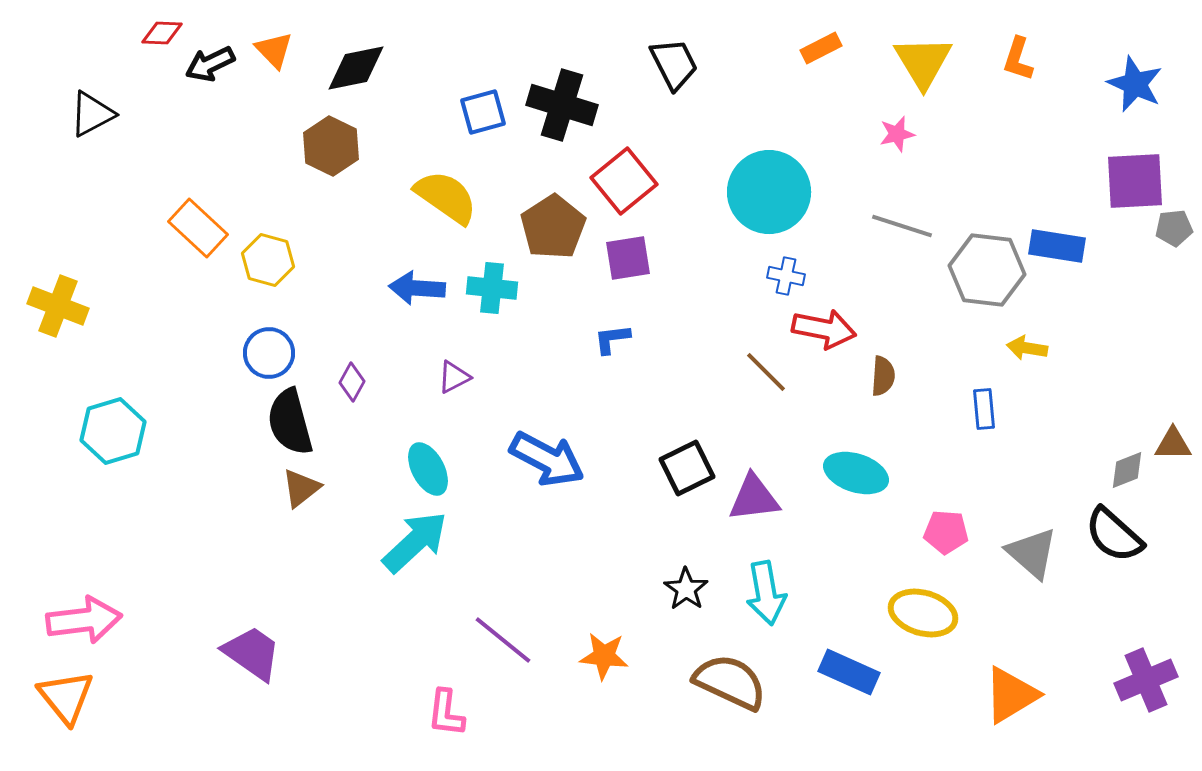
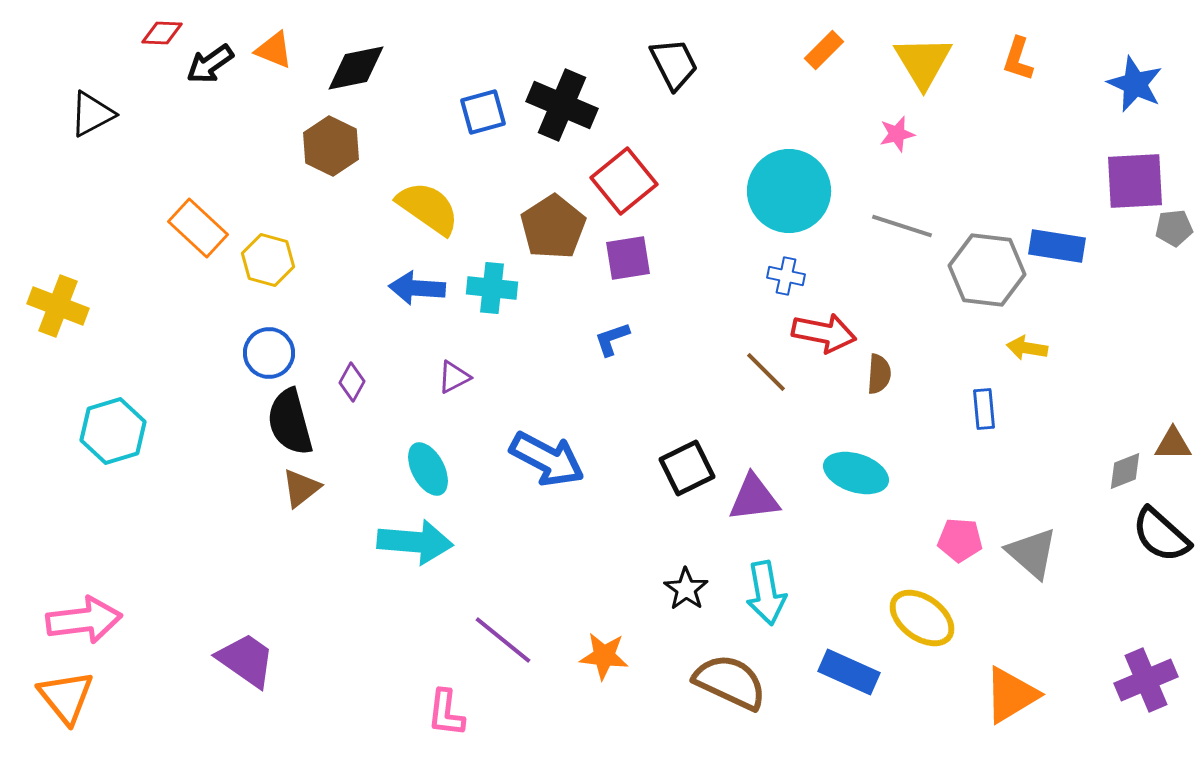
orange rectangle at (821, 48): moved 3 px right, 2 px down; rotated 18 degrees counterclockwise
orange triangle at (274, 50): rotated 24 degrees counterclockwise
black arrow at (210, 64): rotated 9 degrees counterclockwise
black cross at (562, 105): rotated 6 degrees clockwise
cyan circle at (769, 192): moved 20 px right, 1 px up
yellow semicircle at (446, 197): moved 18 px left, 11 px down
red arrow at (824, 329): moved 4 px down
blue L-shape at (612, 339): rotated 12 degrees counterclockwise
brown semicircle at (883, 376): moved 4 px left, 2 px up
gray diamond at (1127, 470): moved 2 px left, 1 px down
pink pentagon at (946, 532): moved 14 px right, 8 px down
black semicircle at (1114, 535): moved 47 px right
cyan arrow at (415, 542): rotated 48 degrees clockwise
yellow ellipse at (923, 613): moved 1 px left, 5 px down; rotated 20 degrees clockwise
purple trapezoid at (252, 653): moved 6 px left, 7 px down
